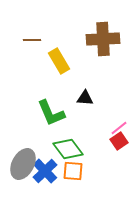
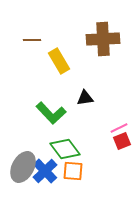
black triangle: rotated 12 degrees counterclockwise
green L-shape: rotated 20 degrees counterclockwise
pink line: rotated 12 degrees clockwise
red square: moved 3 px right; rotated 12 degrees clockwise
green diamond: moved 3 px left
gray ellipse: moved 3 px down
